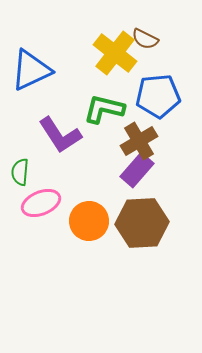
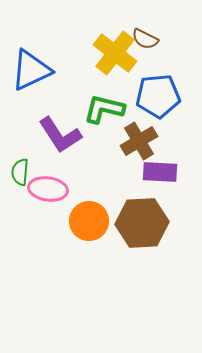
purple rectangle: moved 23 px right, 2 px down; rotated 52 degrees clockwise
pink ellipse: moved 7 px right, 14 px up; rotated 30 degrees clockwise
